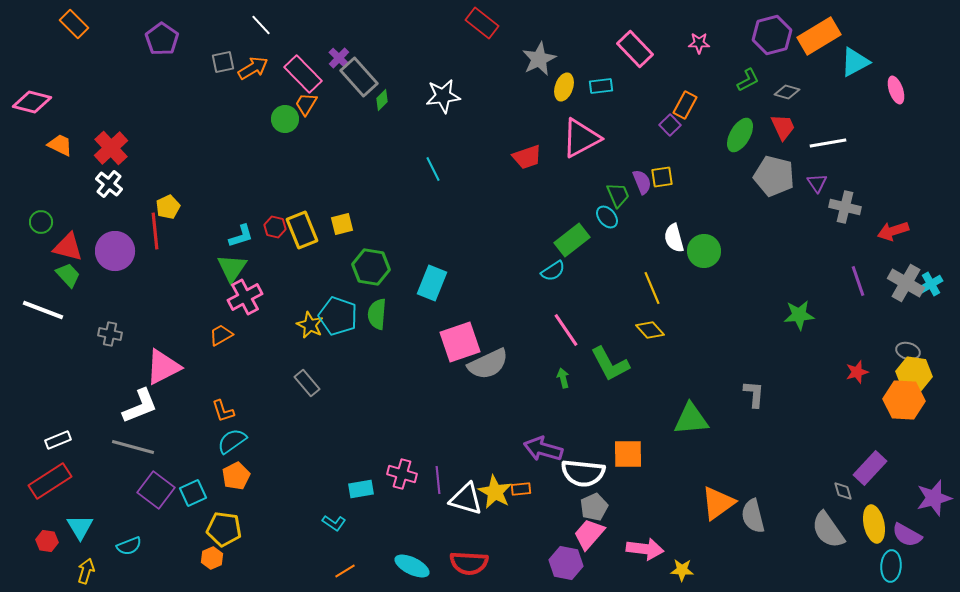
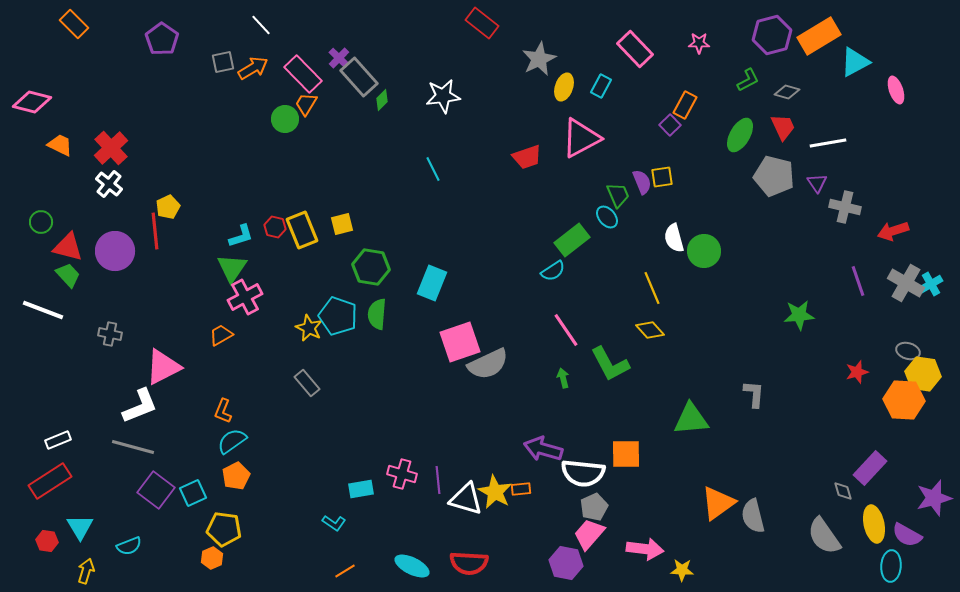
cyan rectangle at (601, 86): rotated 55 degrees counterclockwise
yellow star at (310, 325): moved 1 px left, 3 px down
yellow hexagon at (914, 374): moved 9 px right
orange L-shape at (223, 411): rotated 40 degrees clockwise
orange square at (628, 454): moved 2 px left
gray semicircle at (828, 530): moved 4 px left, 6 px down
